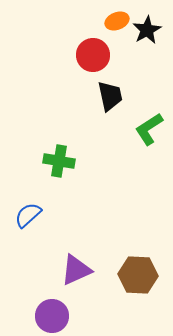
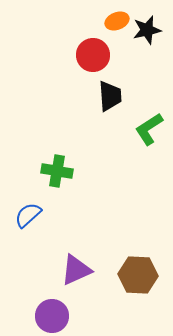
black star: rotated 16 degrees clockwise
black trapezoid: rotated 8 degrees clockwise
green cross: moved 2 px left, 10 px down
